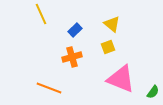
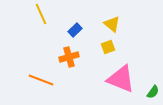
orange cross: moved 3 px left
orange line: moved 8 px left, 8 px up
